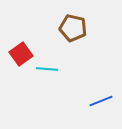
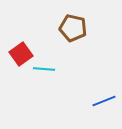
cyan line: moved 3 px left
blue line: moved 3 px right
